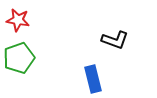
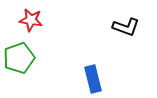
red star: moved 13 px right
black L-shape: moved 11 px right, 13 px up
